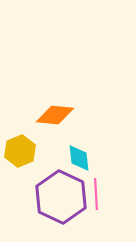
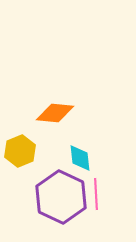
orange diamond: moved 2 px up
cyan diamond: moved 1 px right
